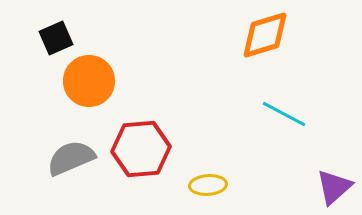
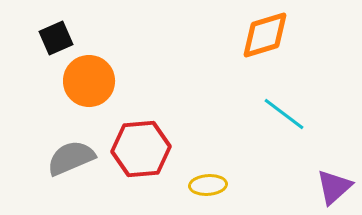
cyan line: rotated 9 degrees clockwise
